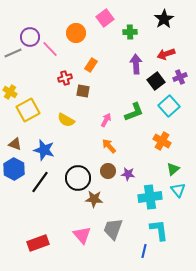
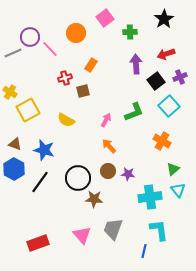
brown square: rotated 24 degrees counterclockwise
